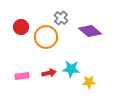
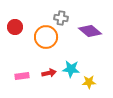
gray cross: rotated 32 degrees counterclockwise
red circle: moved 6 px left
